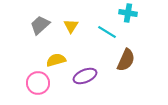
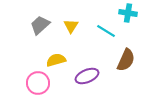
cyan line: moved 1 px left, 1 px up
purple ellipse: moved 2 px right
